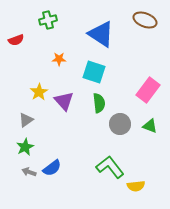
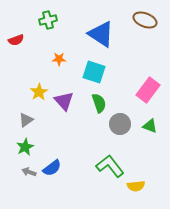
green semicircle: rotated 12 degrees counterclockwise
green L-shape: moved 1 px up
